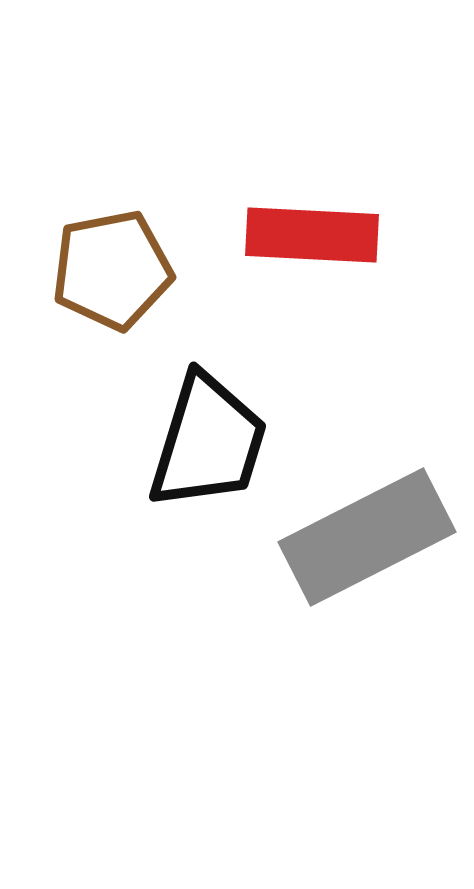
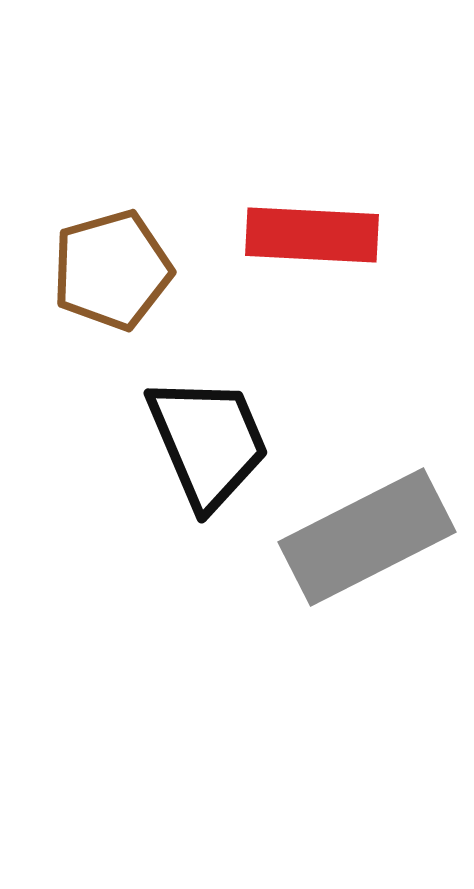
brown pentagon: rotated 5 degrees counterclockwise
black trapezoid: rotated 40 degrees counterclockwise
